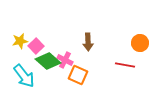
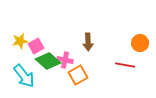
pink square: rotated 14 degrees clockwise
pink cross: rotated 14 degrees counterclockwise
orange square: rotated 36 degrees clockwise
